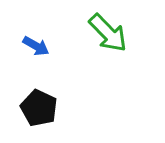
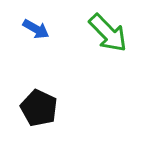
blue arrow: moved 17 px up
